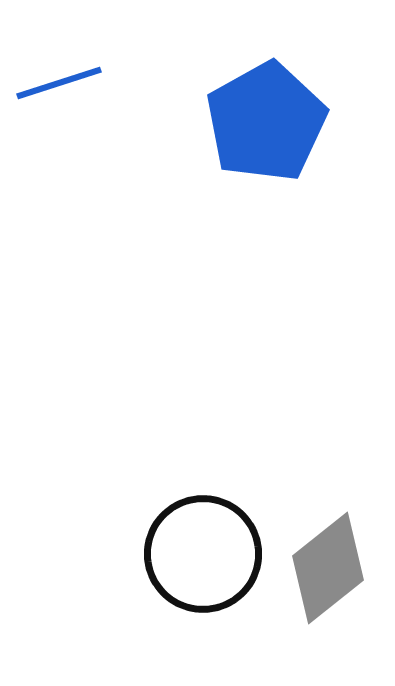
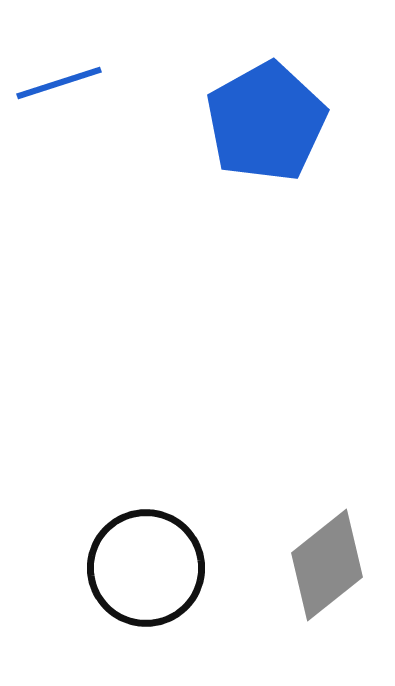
black circle: moved 57 px left, 14 px down
gray diamond: moved 1 px left, 3 px up
